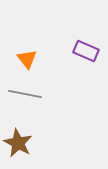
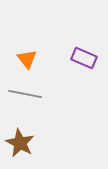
purple rectangle: moved 2 px left, 7 px down
brown star: moved 2 px right
